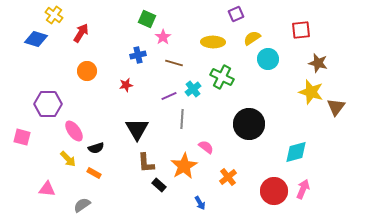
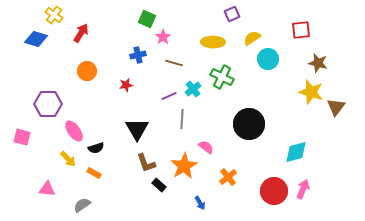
purple square: moved 4 px left
brown L-shape: rotated 15 degrees counterclockwise
